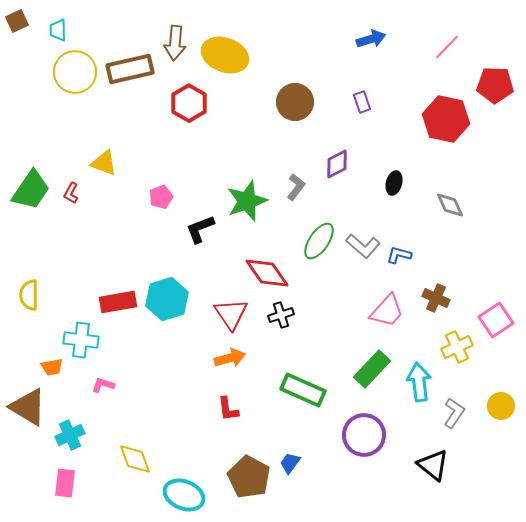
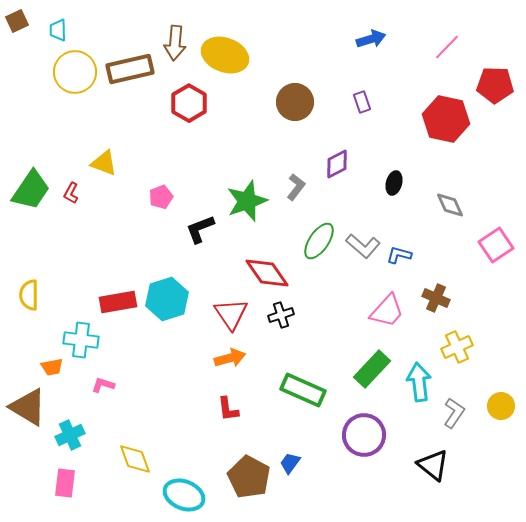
pink square at (496, 320): moved 75 px up
